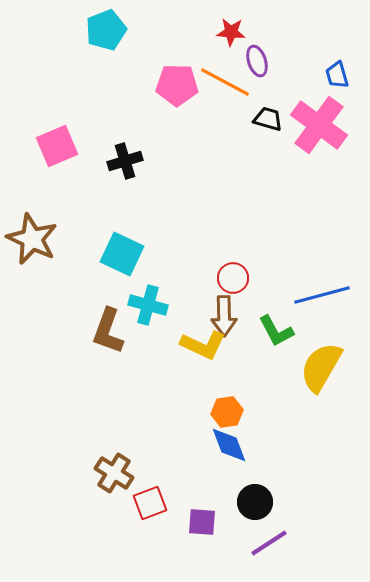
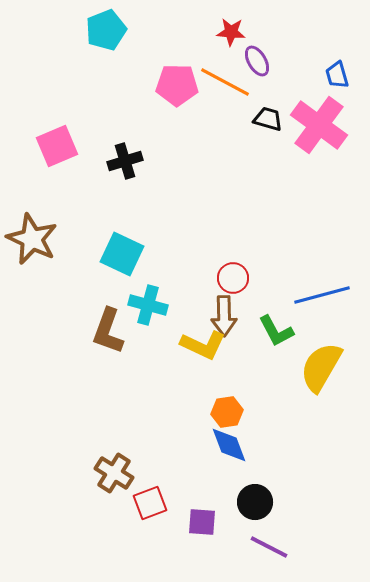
purple ellipse: rotated 12 degrees counterclockwise
purple line: moved 4 px down; rotated 60 degrees clockwise
